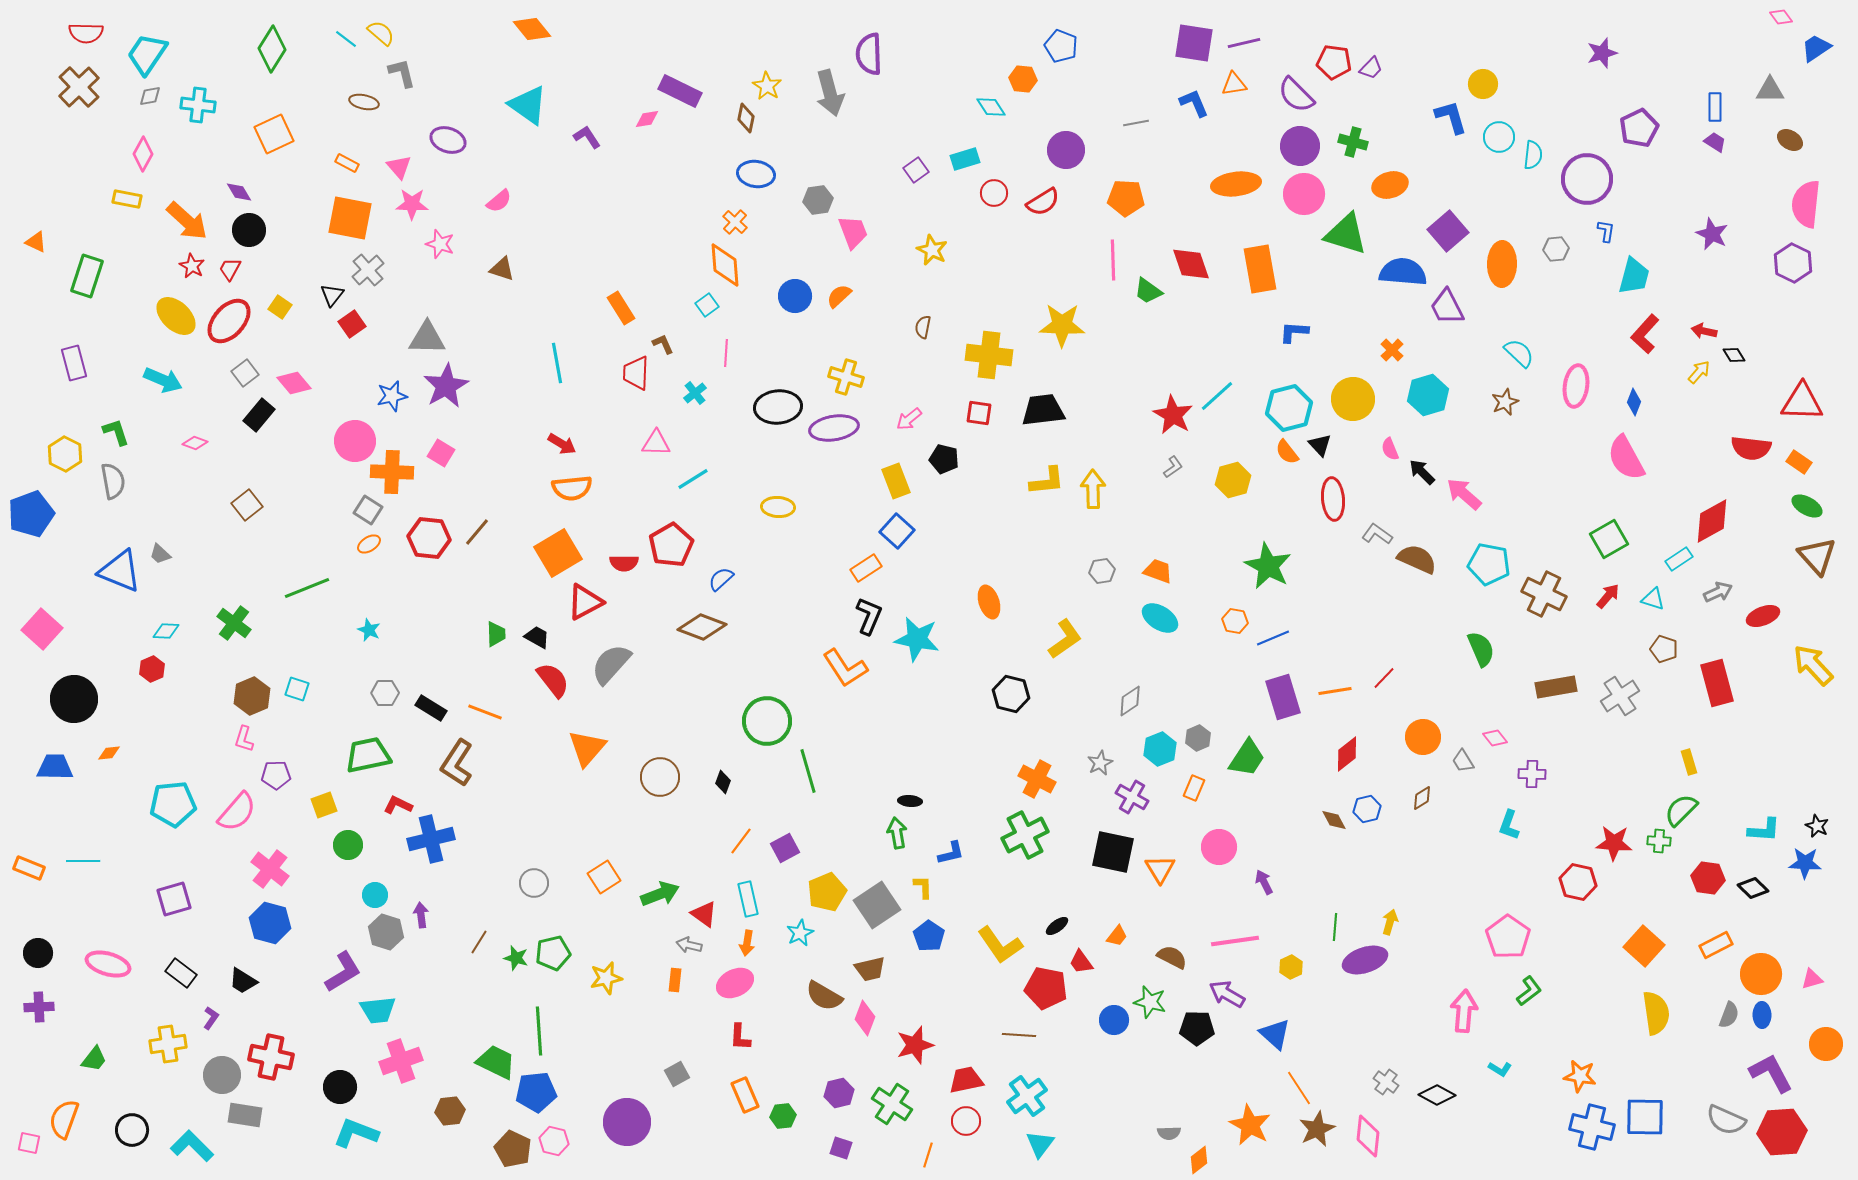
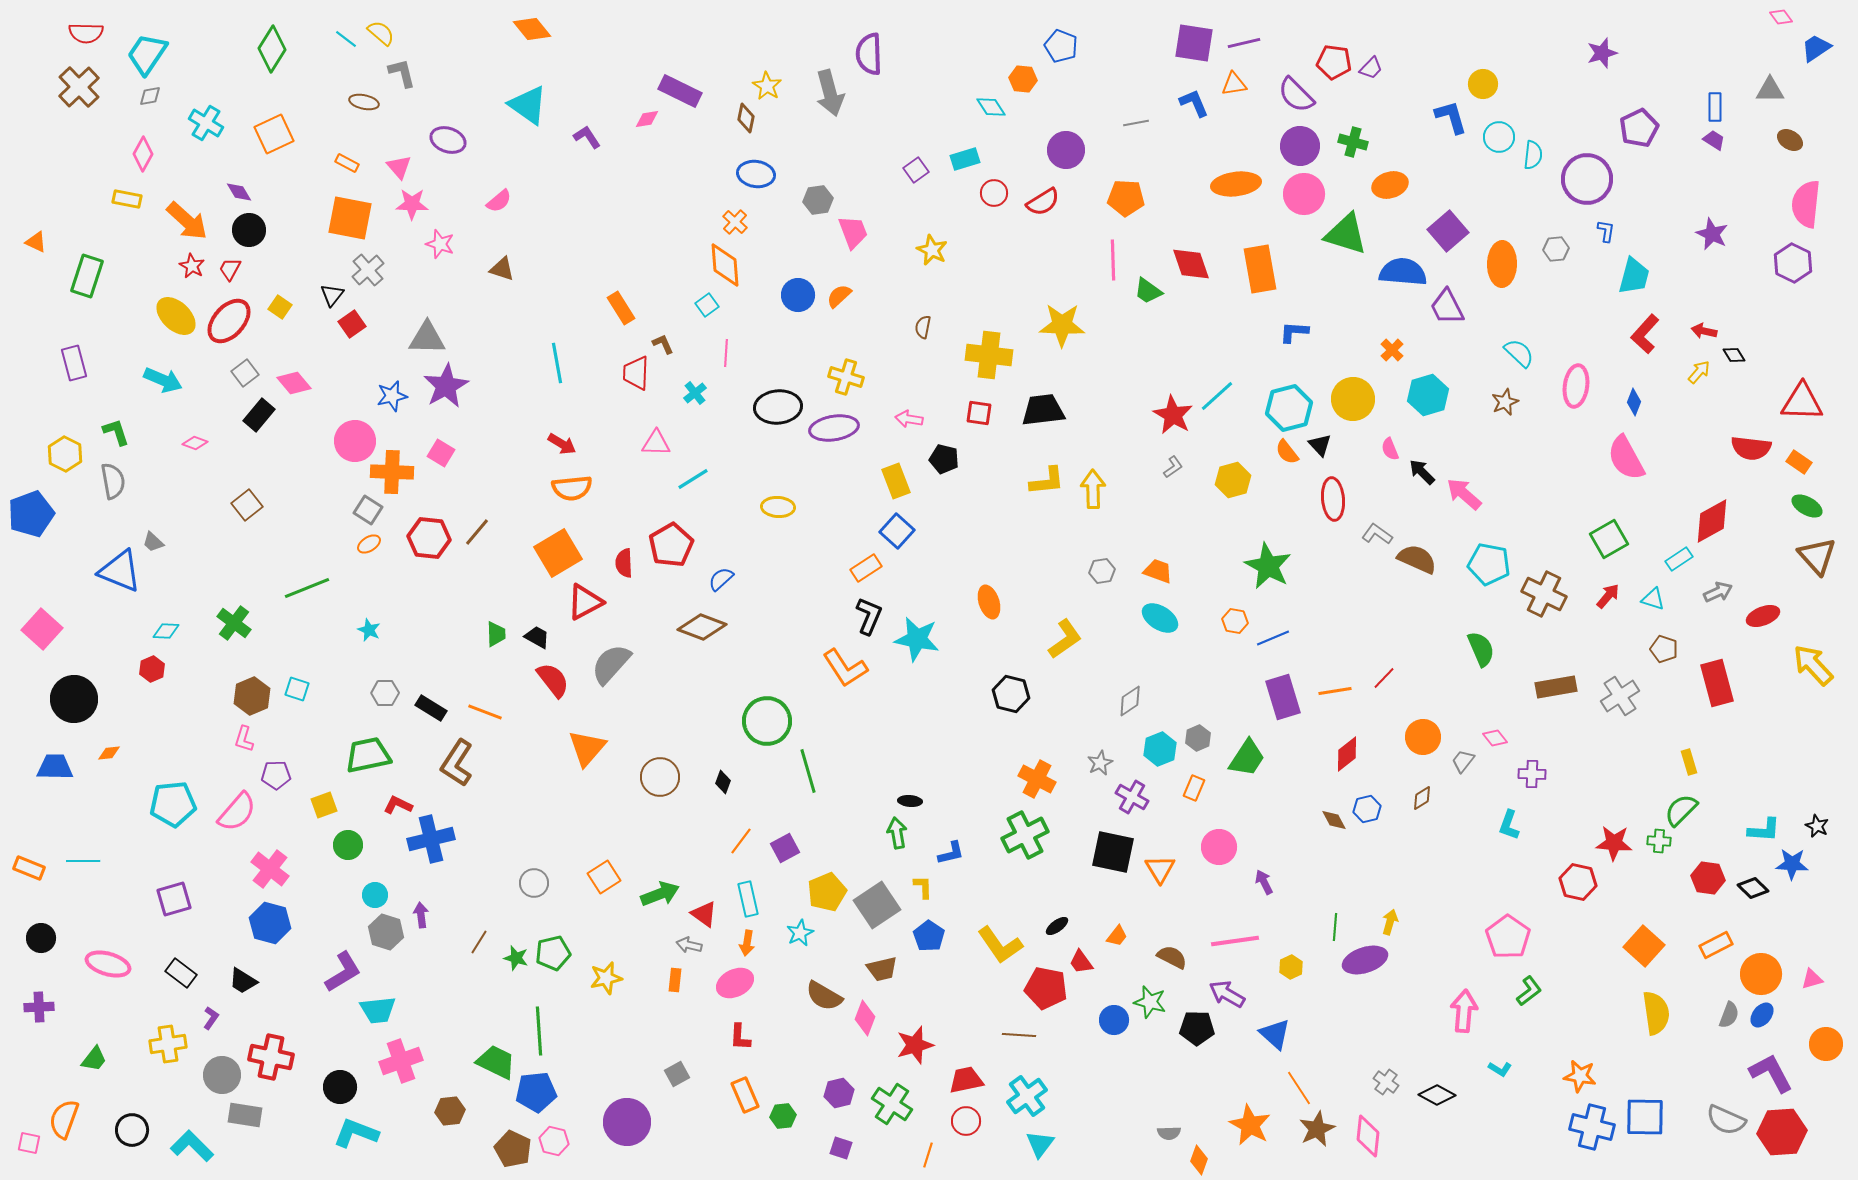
cyan cross at (198, 105): moved 8 px right, 18 px down; rotated 24 degrees clockwise
purple trapezoid at (1715, 142): moved 1 px left, 2 px up
blue circle at (795, 296): moved 3 px right, 1 px up
pink arrow at (909, 419): rotated 48 degrees clockwise
gray trapezoid at (160, 554): moved 7 px left, 12 px up
red semicircle at (624, 563): rotated 88 degrees clockwise
gray trapezoid at (1463, 761): rotated 70 degrees clockwise
blue star at (1805, 863): moved 13 px left, 1 px down
black circle at (38, 953): moved 3 px right, 15 px up
brown trapezoid at (870, 969): moved 12 px right
blue ellipse at (1762, 1015): rotated 40 degrees clockwise
orange diamond at (1199, 1160): rotated 32 degrees counterclockwise
